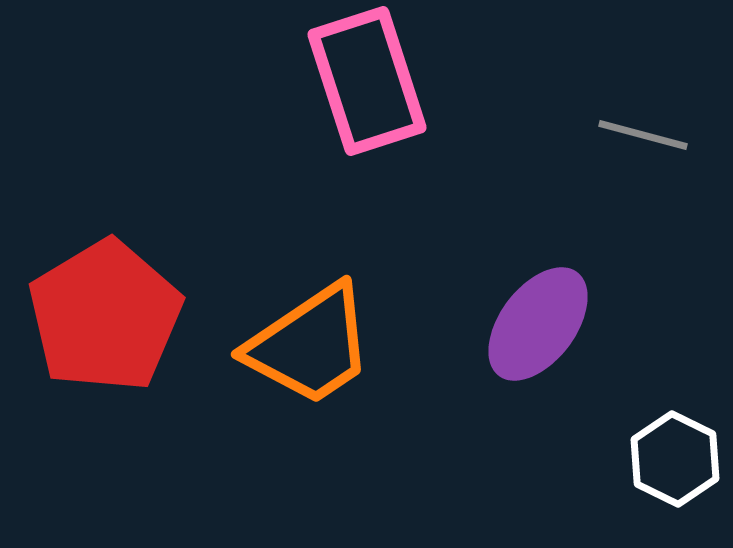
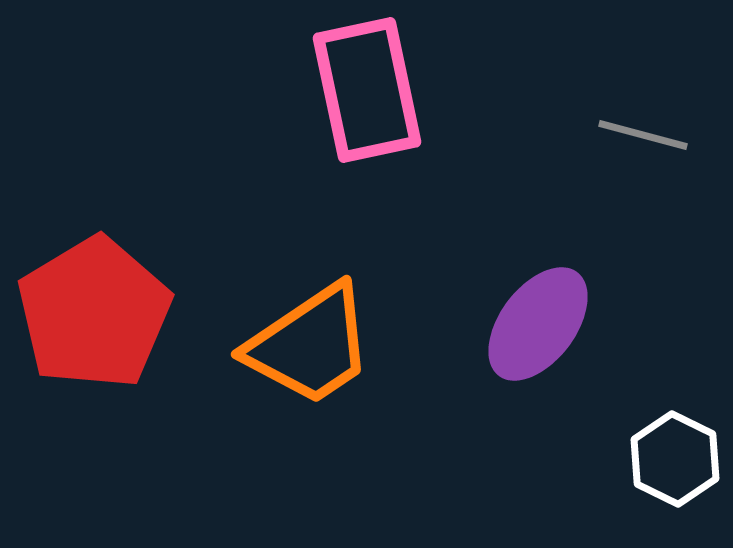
pink rectangle: moved 9 px down; rotated 6 degrees clockwise
red pentagon: moved 11 px left, 3 px up
